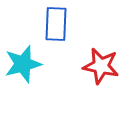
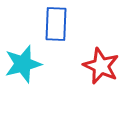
red star: rotated 12 degrees clockwise
